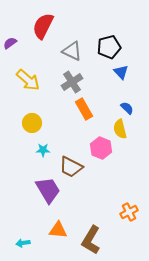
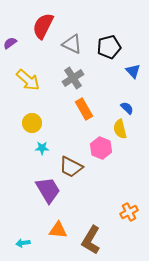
gray triangle: moved 7 px up
blue triangle: moved 12 px right, 1 px up
gray cross: moved 1 px right, 4 px up
cyan star: moved 1 px left, 2 px up
